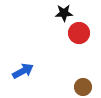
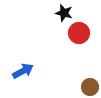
black star: rotated 18 degrees clockwise
brown circle: moved 7 px right
